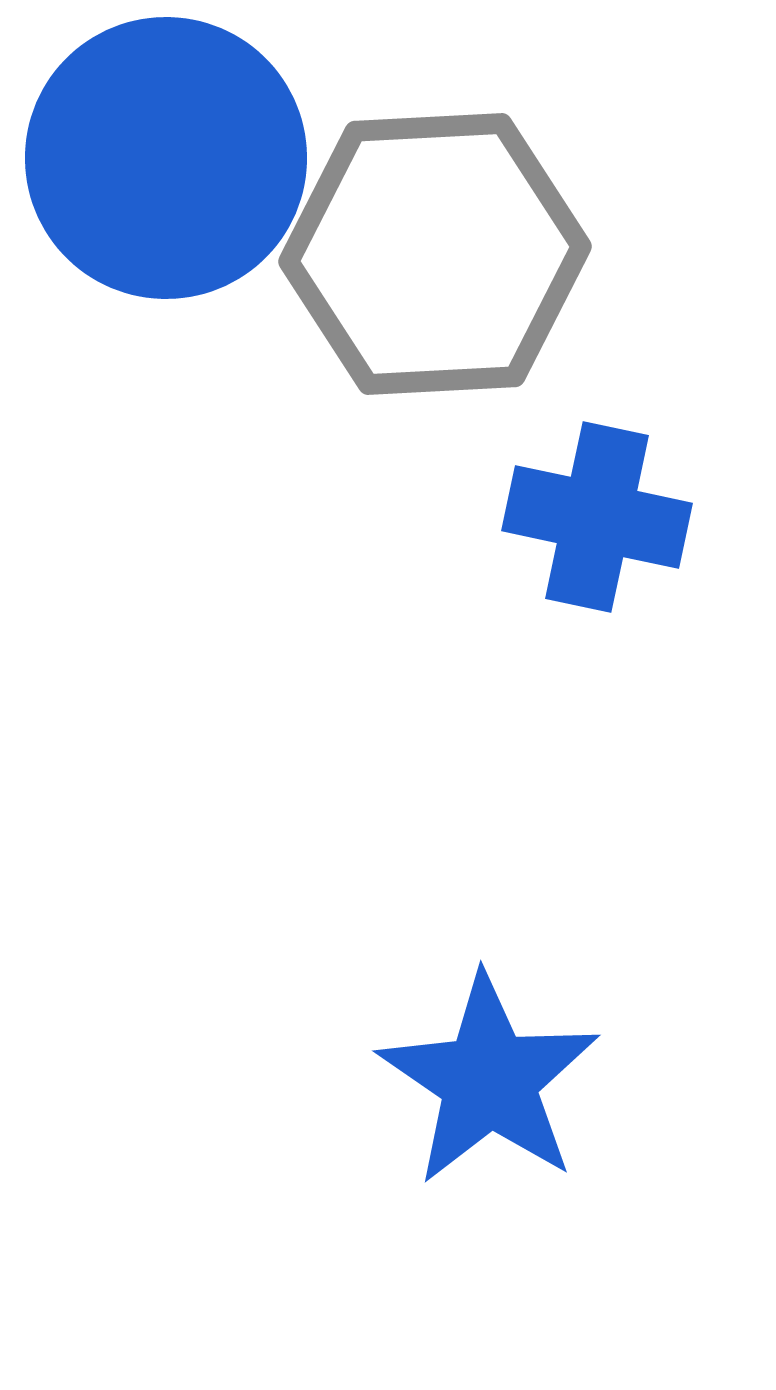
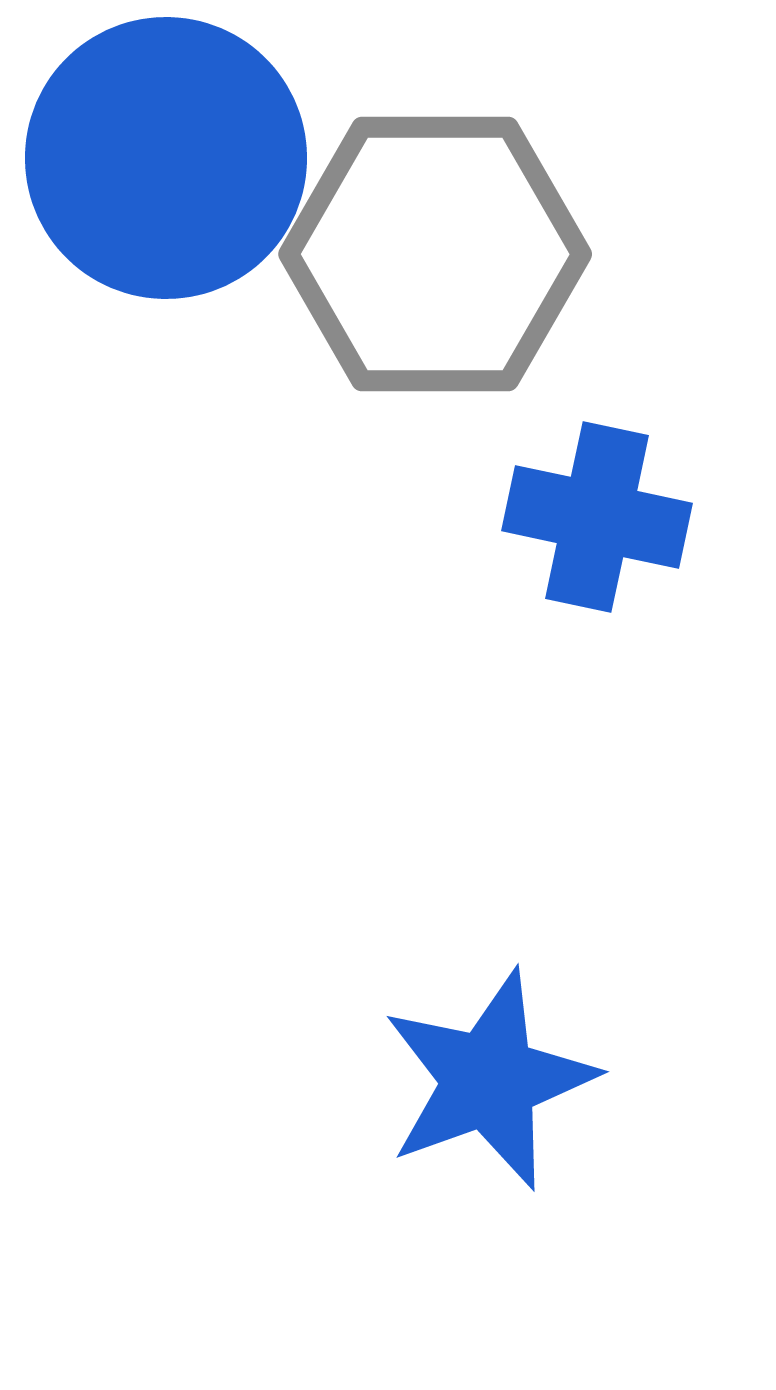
gray hexagon: rotated 3 degrees clockwise
blue star: rotated 18 degrees clockwise
